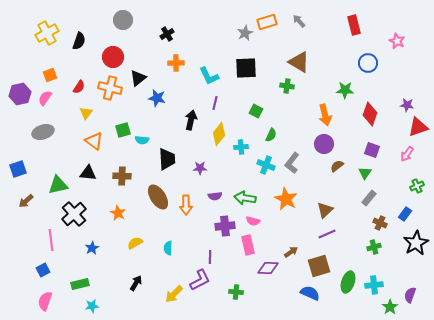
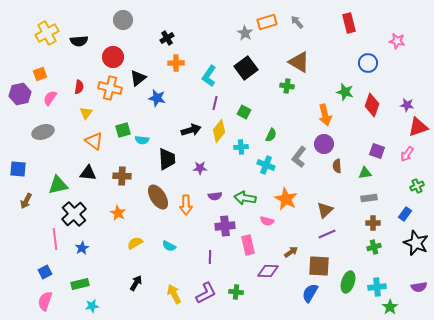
gray arrow at (299, 21): moved 2 px left, 1 px down
red rectangle at (354, 25): moved 5 px left, 2 px up
gray star at (245, 33): rotated 14 degrees counterclockwise
black cross at (167, 34): moved 4 px down
black semicircle at (79, 41): rotated 66 degrees clockwise
pink star at (397, 41): rotated 14 degrees counterclockwise
black square at (246, 68): rotated 35 degrees counterclockwise
orange square at (50, 75): moved 10 px left, 1 px up
cyan L-shape at (209, 76): rotated 60 degrees clockwise
red semicircle at (79, 87): rotated 24 degrees counterclockwise
green star at (345, 90): moved 2 px down; rotated 12 degrees clockwise
pink semicircle at (45, 98): moved 5 px right
green square at (256, 111): moved 12 px left, 1 px down
red diamond at (370, 114): moved 2 px right, 9 px up
black arrow at (191, 120): moved 10 px down; rotated 60 degrees clockwise
yellow diamond at (219, 134): moved 3 px up
purple square at (372, 150): moved 5 px right, 1 px down
gray L-shape at (292, 163): moved 7 px right, 6 px up
brown semicircle at (337, 166): rotated 56 degrees counterclockwise
blue square at (18, 169): rotated 24 degrees clockwise
green triangle at (365, 173): rotated 48 degrees clockwise
gray rectangle at (369, 198): rotated 42 degrees clockwise
brown arrow at (26, 201): rotated 21 degrees counterclockwise
pink semicircle at (253, 221): moved 14 px right
brown cross at (380, 223): moved 7 px left; rotated 24 degrees counterclockwise
pink line at (51, 240): moved 4 px right, 1 px up
black star at (416, 243): rotated 20 degrees counterclockwise
blue star at (92, 248): moved 10 px left
cyan semicircle at (168, 248): moved 1 px right, 2 px up; rotated 64 degrees counterclockwise
brown square at (319, 266): rotated 20 degrees clockwise
purple diamond at (268, 268): moved 3 px down
blue square at (43, 270): moved 2 px right, 2 px down
purple L-shape at (200, 280): moved 6 px right, 13 px down
cyan cross at (374, 285): moved 3 px right, 2 px down
blue semicircle at (310, 293): rotated 84 degrees counterclockwise
yellow arrow at (174, 294): rotated 108 degrees clockwise
purple semicircle at (410, 295): moved 9 px right, 8 px up; rotated 119 degrees counterclockwise
